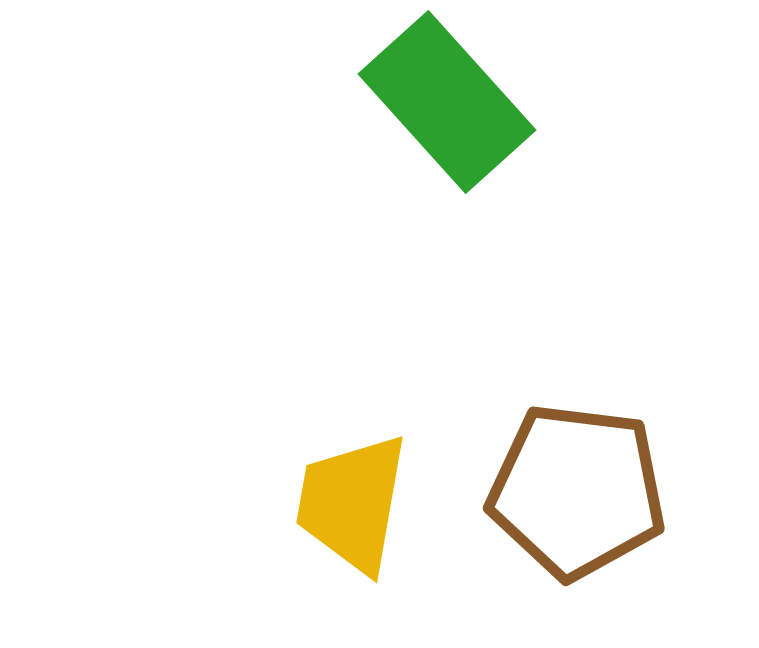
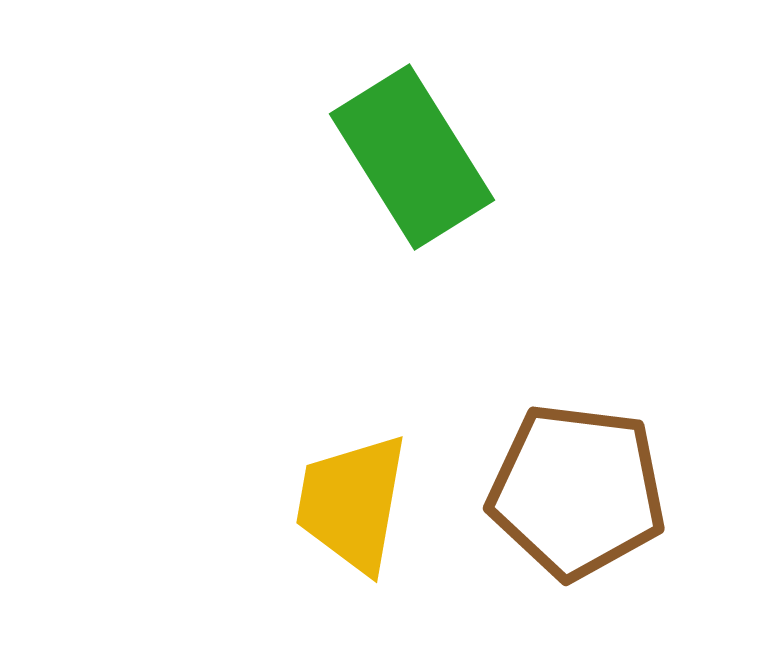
green rectangle: moved 35 px left, 55 px down; rotated 10 degrees clockwise
